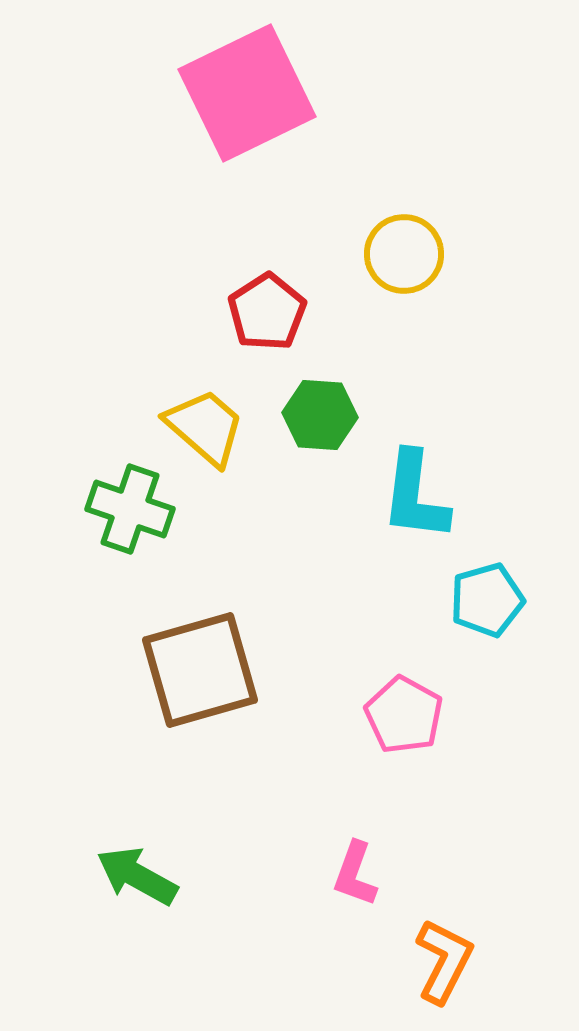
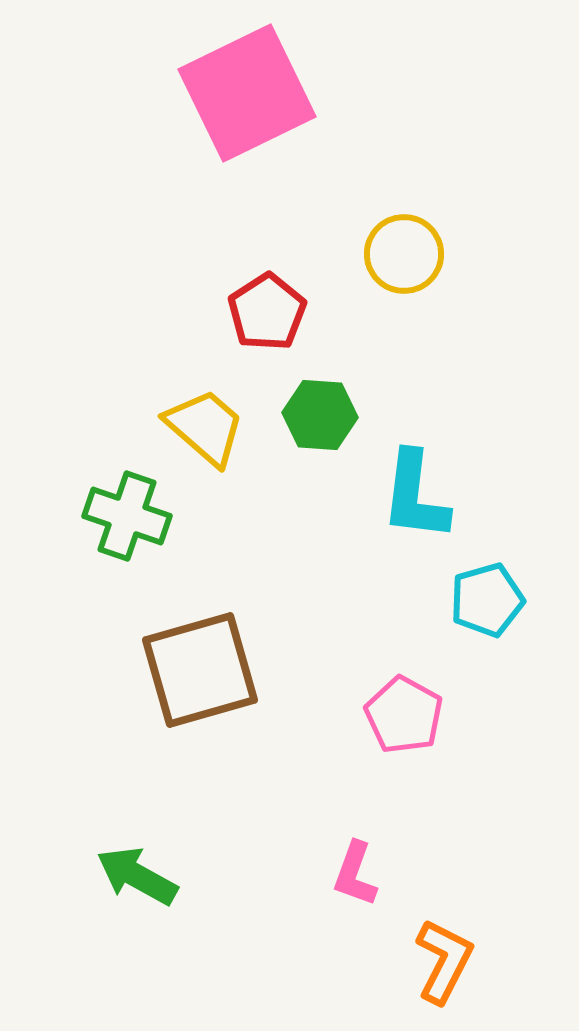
green cross: moved 3 px left, 7 px down
